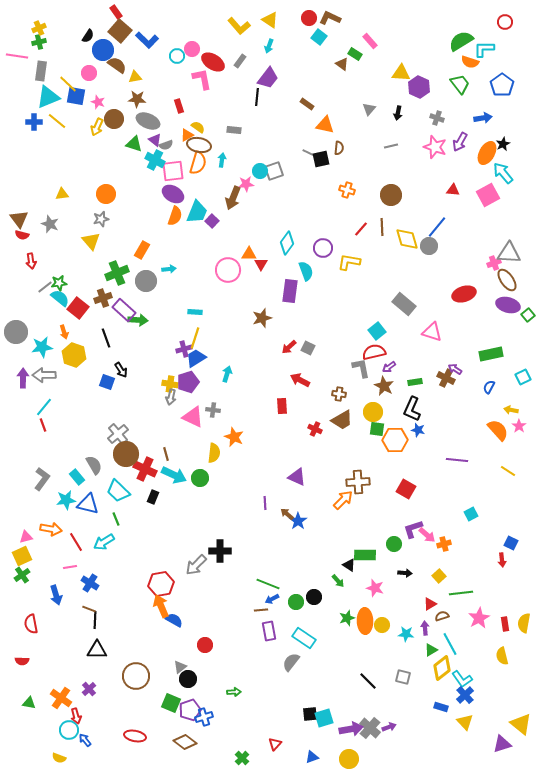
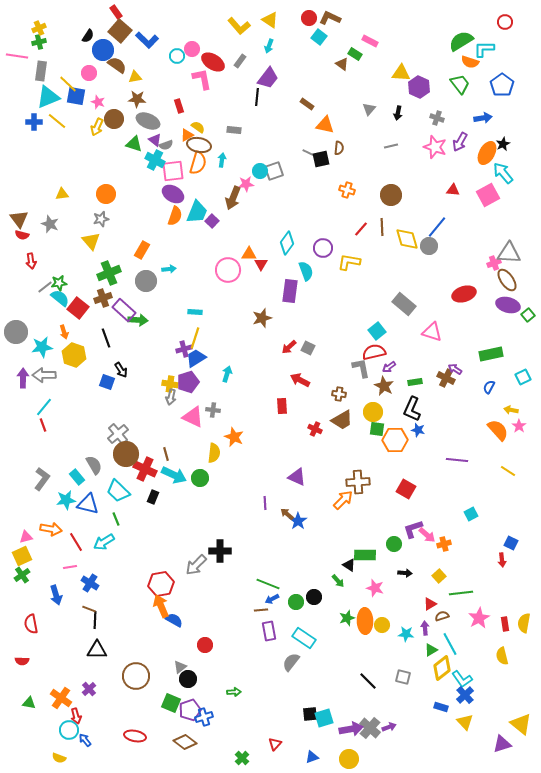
pink rectangle at (370, 41): rotated 21 degrees counterclockwise
green cross at (117, 273): moved 8 px left
